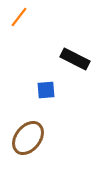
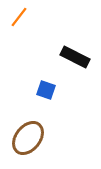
black rectangle: moved 2 px up
blue square: rotated 24 degrees clockwise
